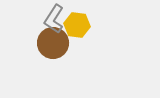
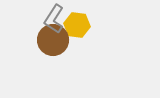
brown circle: moved 3 px up
